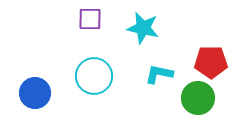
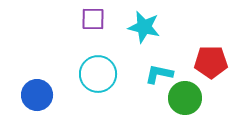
purple square: moved 3 px right
cyan star: moved 1 px right, 1 px up
cyan circle: moved 4 px right, 2 px up
blue circle: moved 2 px right, 2 px down
green circle: moved 13 px left
